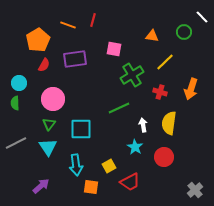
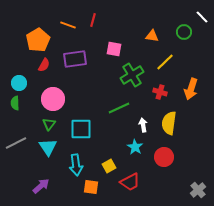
gray cross: moved 3 px right
